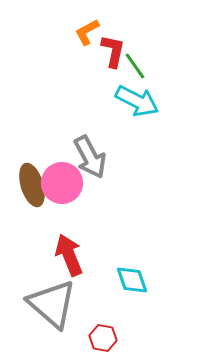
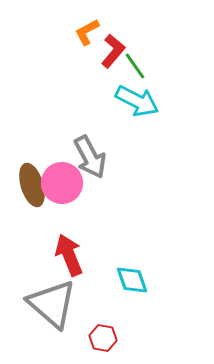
red L-shape: rotated 28 degrees clockwise
